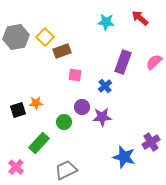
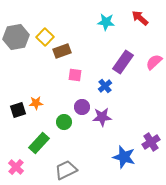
purple rectangle: rotated 15 degrees clockwise
